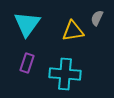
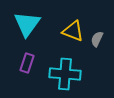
gray semicircle: moved 21 px down
yellow triangle: rotated 30 degrees clockwise
